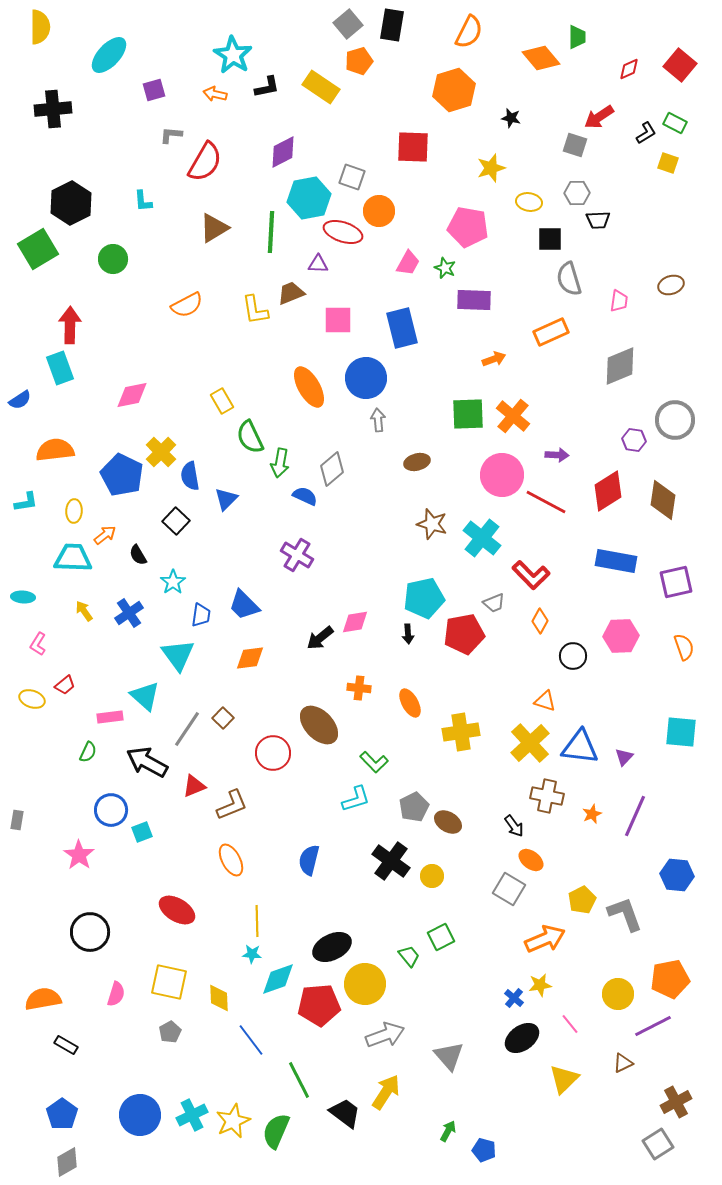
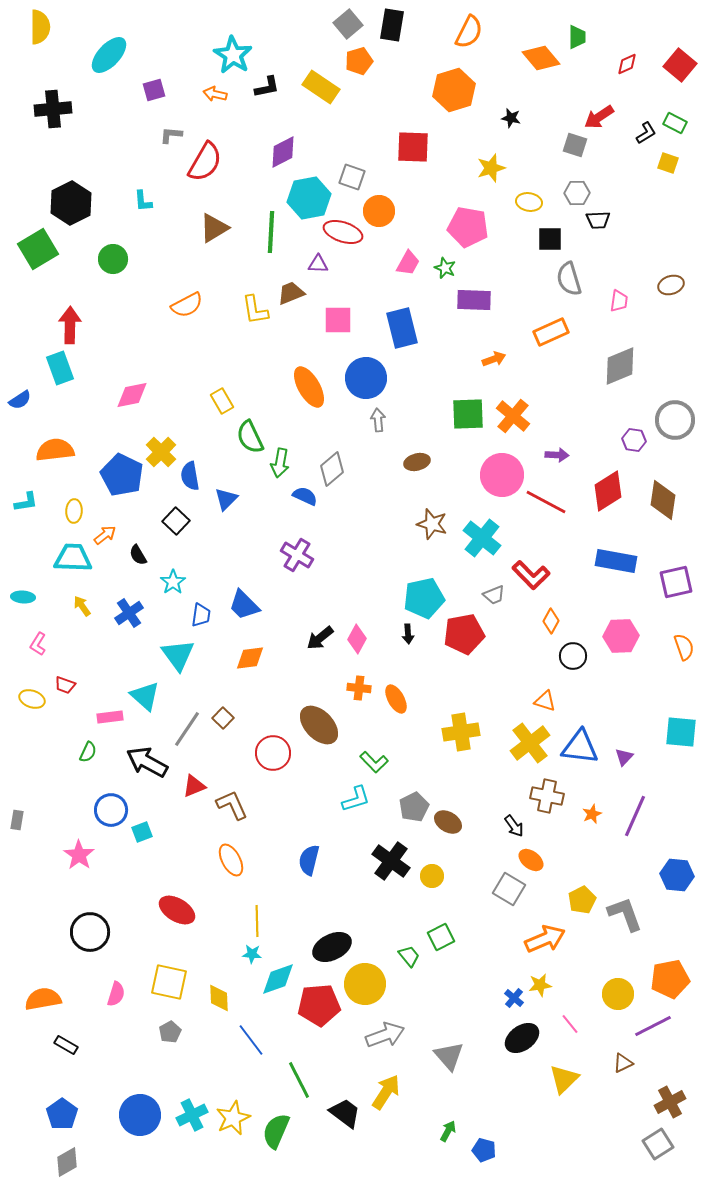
red diamond at (629, 69): moved 2 px left, 5 px up
gray trapezoid at (494, 603): moved 8 px up
yellow arrow at (84, 611): moved 2 px left, 5 px up
orange diamond at (540, 621): moved 11 px right
pink diamond at (355, 622): moved 2 px right, 17 px down; rotated 52 degrees counterclockwise
red trapezoid at (65, 685): rotated 60 degrees clockwise
orange ellipse at (410, 703): moved 14 px left, 4 px up
yellow cross at (530, 743): rotated 6 degrees clockwise
brown L-shape at (232, 805): rotated 92 degrees counterclockwise
brown cross at (676, 1102): moved 6 px left
yellow star at (233, 1121): moved 3 px up
